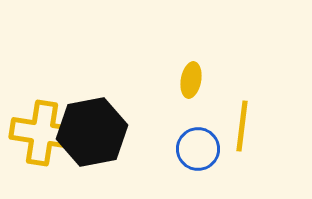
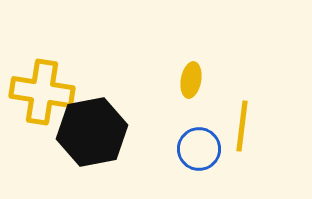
yellow cross: moved 41 px up
blue circle: moved 1 px right
